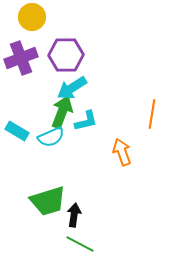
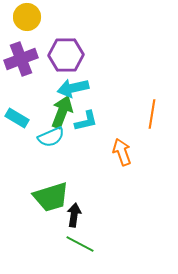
yellow circle: moved 5 px left
purple cross: moved 1 px down
cyan arrow: moved 1 px right; rotated 20 degrees clockwise
cyan rectangle: moved 13 px up
green trapezoid: moved 3 px right, 4 px up
